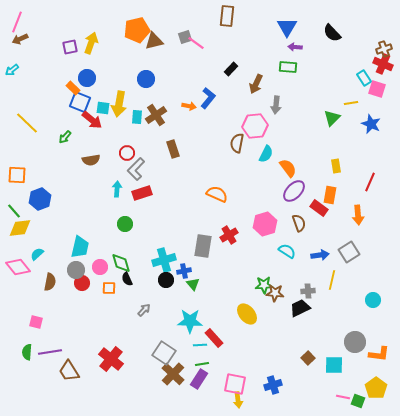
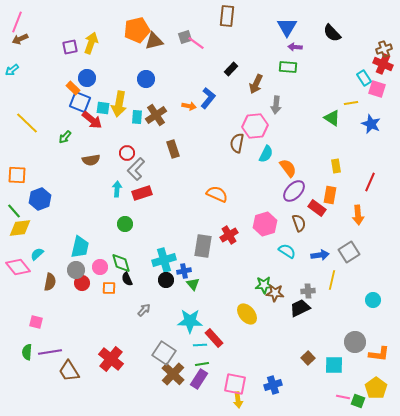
green triangle at (332, 118): rotated 42 degrees counterclockwise
red rectangle at (319, 208): moved 2 px left
